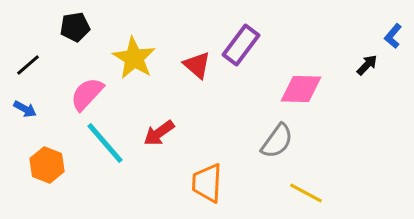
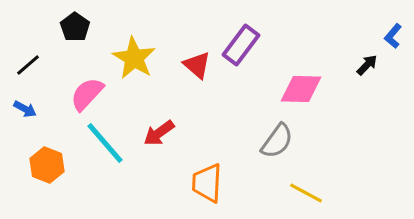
black pentagon: rotated 28 degrees counterclockwise
